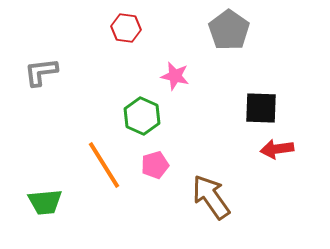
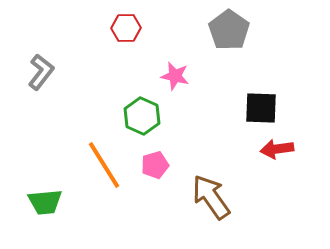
red hexagon: rotated 8 degrees counterclockwise
gray L-shape: rotated 135 degrees clockwise
